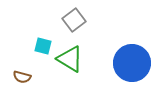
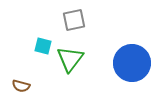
gray square: rotated 25 degrees clockwise
green triangle: rotated 36 degrees clockwise
brown semicircle: moved 1 px left, 9 px down
